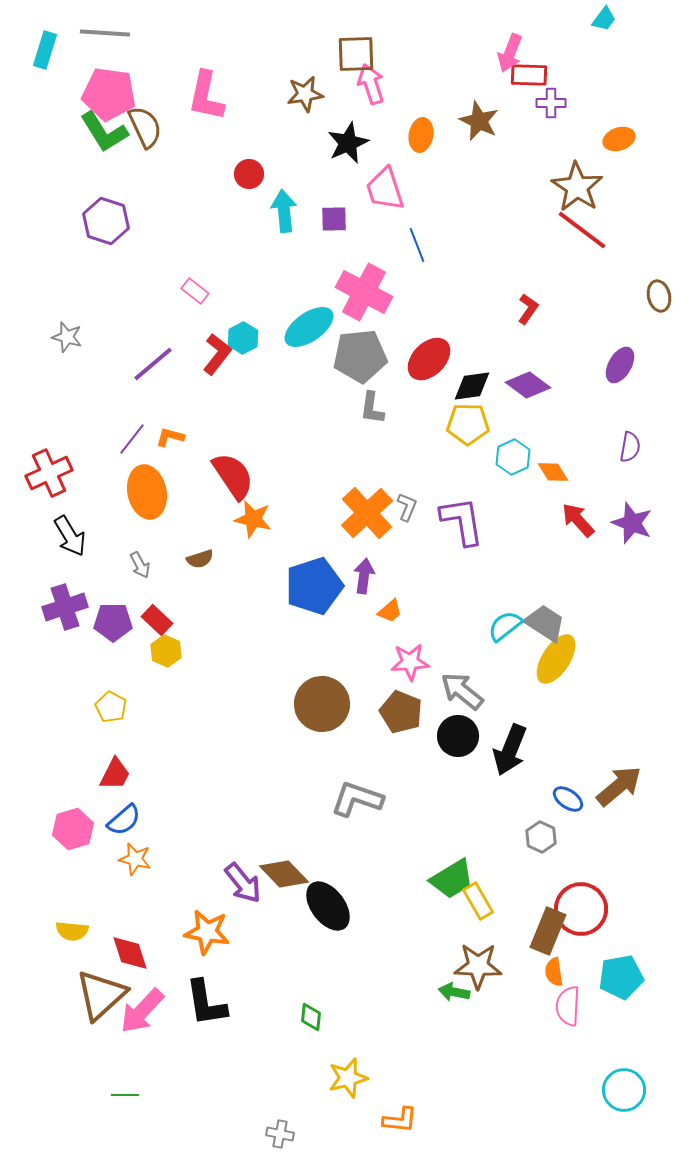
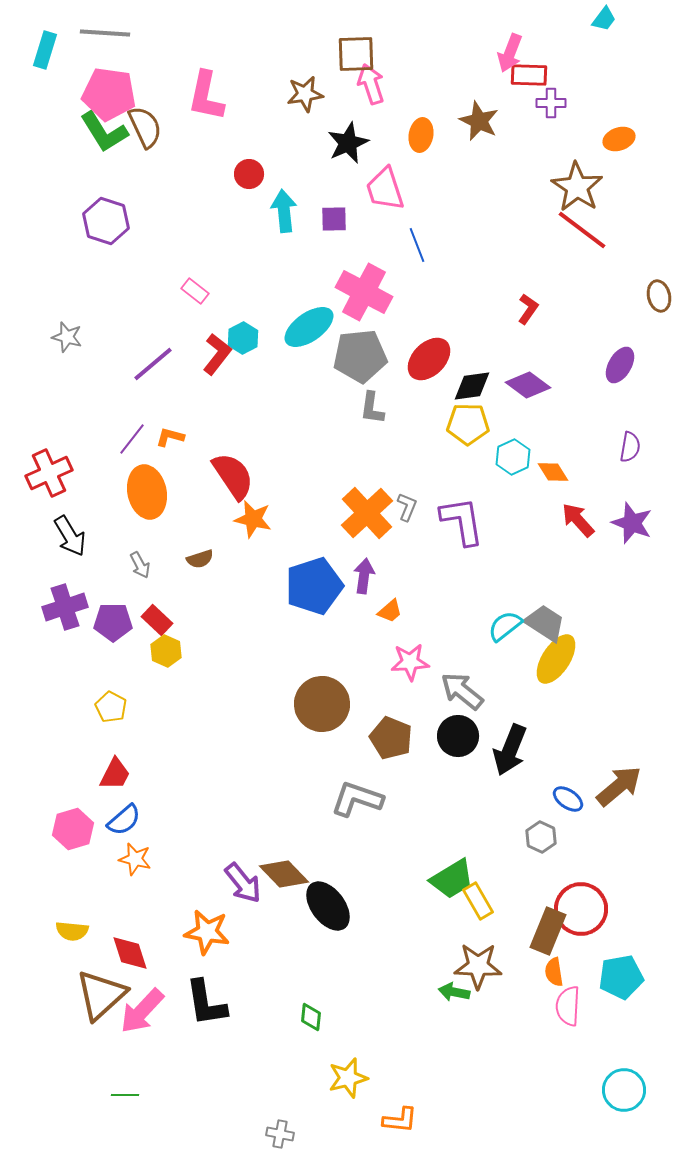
brown pentagon at (401, 712): moved 10 px left, 26 px down
